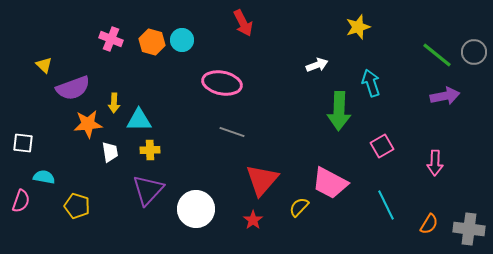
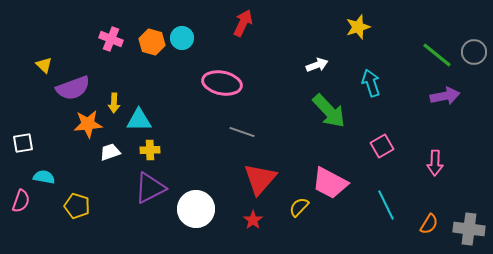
red arrow: rotated 128 degrees counterclockwise
cyan circle: moved 2 px up
green arrow: moved 10 px left; rotated 45 degrees counterclockwise
gray line: moved 10 px right
white square: rotated 15 degrees counterclockwise
white trapezoid: rotated 100 degrees counterclockwise
red triangle: moved 2 px left, 1 px up
purple triangle: moved 2 px right, 2 px up; rotated 20 degrees clockwise
